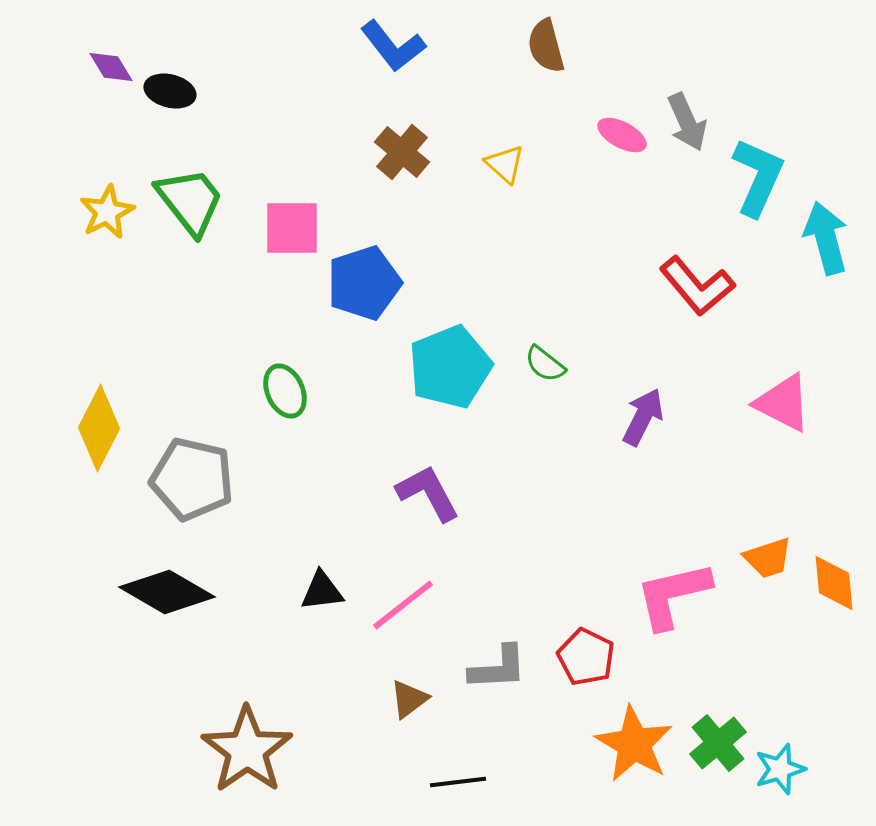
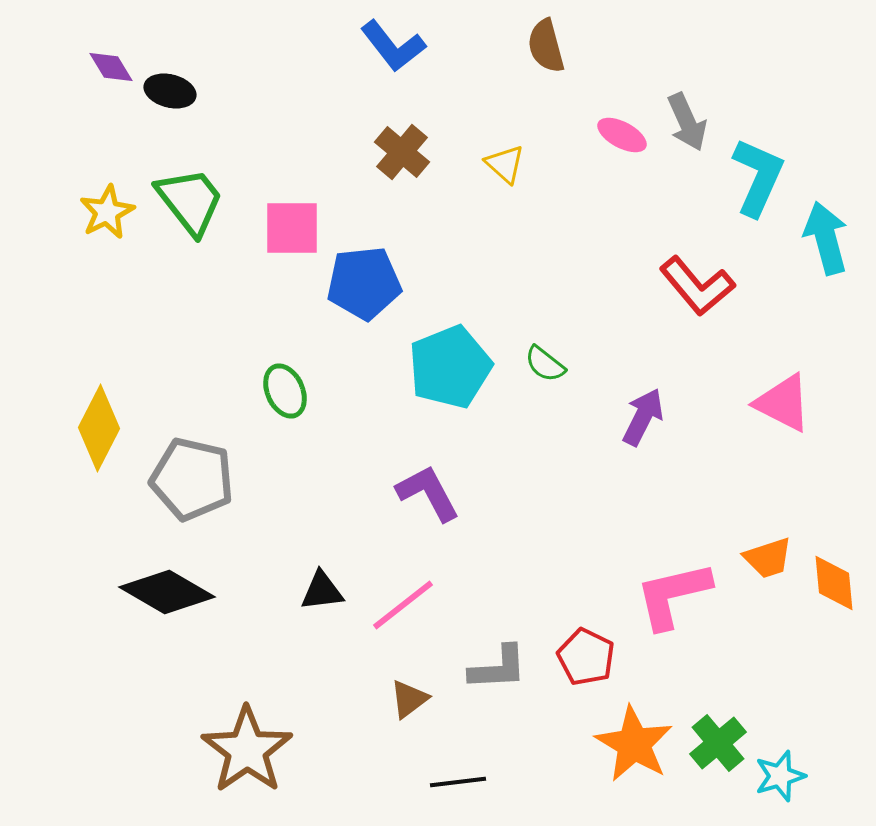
blue pentagon: rotated 12 degrees clockwise
cyan star: moved 7 px down
